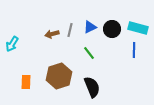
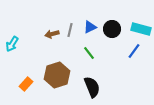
cyan rectangle: moved 3 px right, 1 px down
blue line: moved 1 px down; rotated 35 degrees clockwise
brown hexagon: moved 2 px left, 1 px up
orange rectangle: moved 2 px down; rotated 40 degrees clockwise
